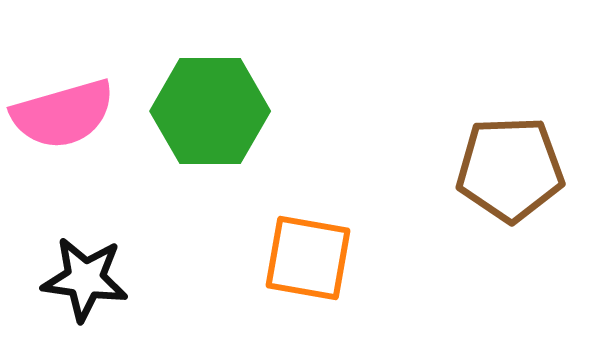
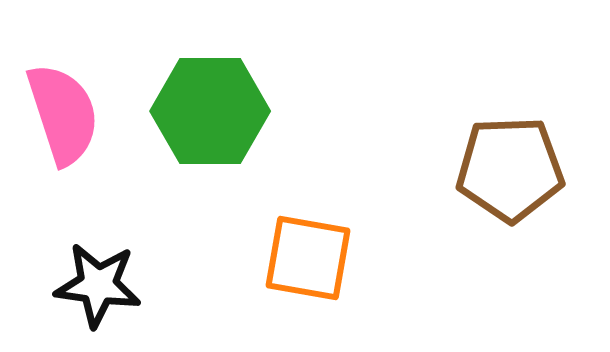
pink semicircle: rotated 92 degrees counterclockwise
black star: moved 13 px right, 6 px down
